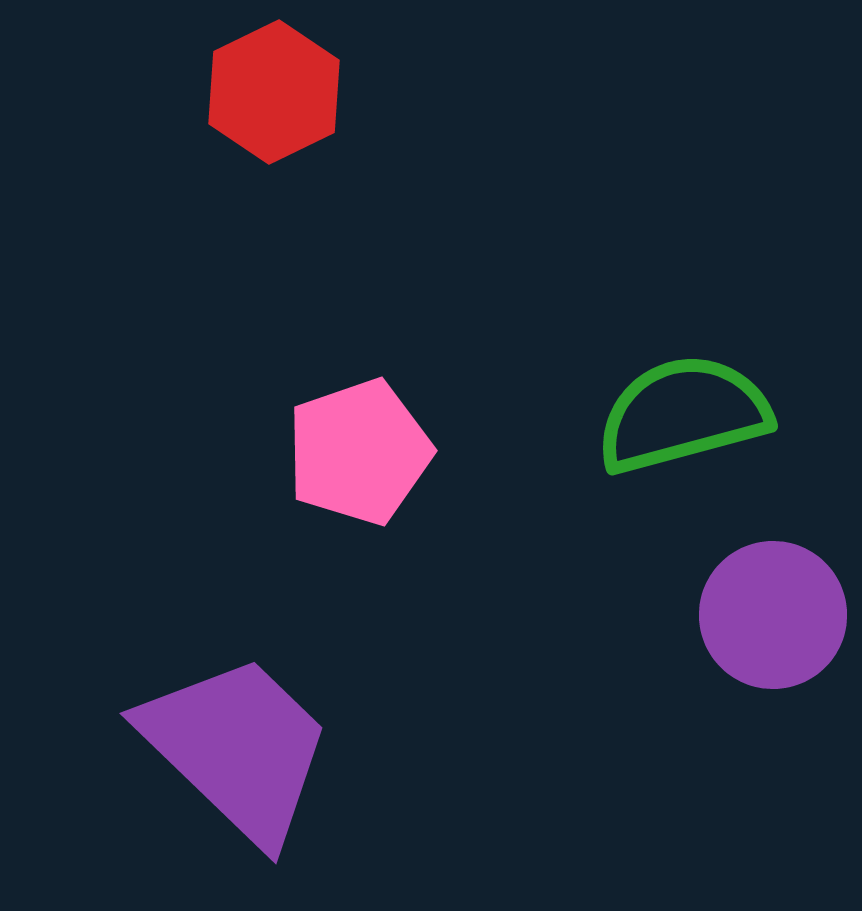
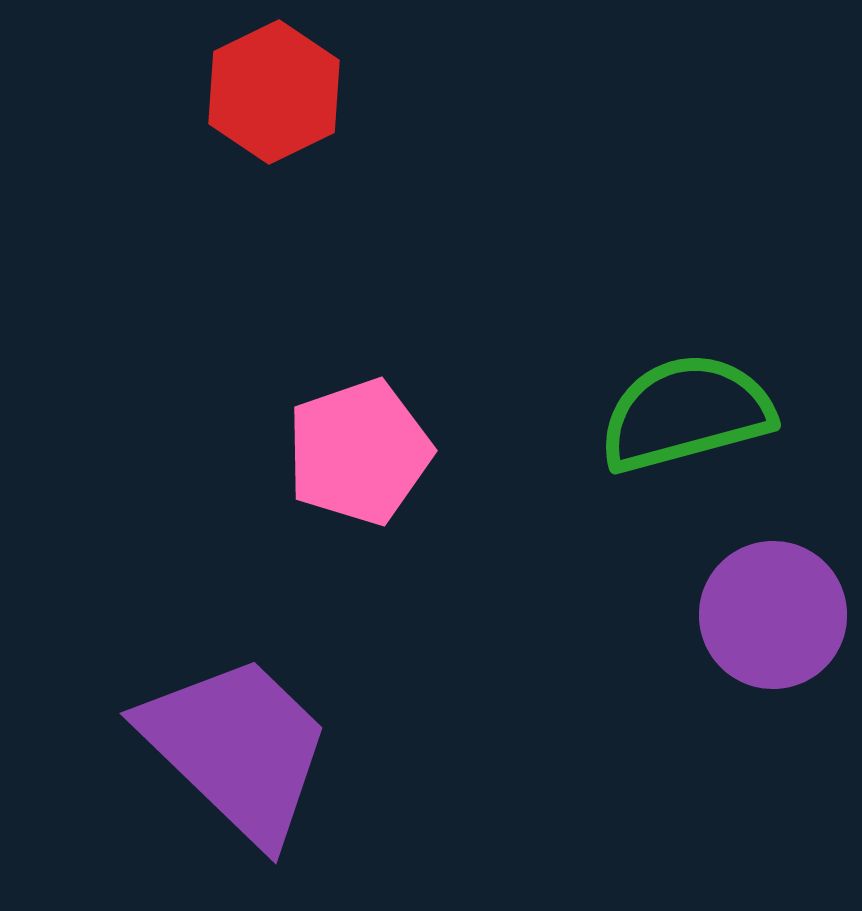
green semicircle: moved 3 px right, 1 px up
